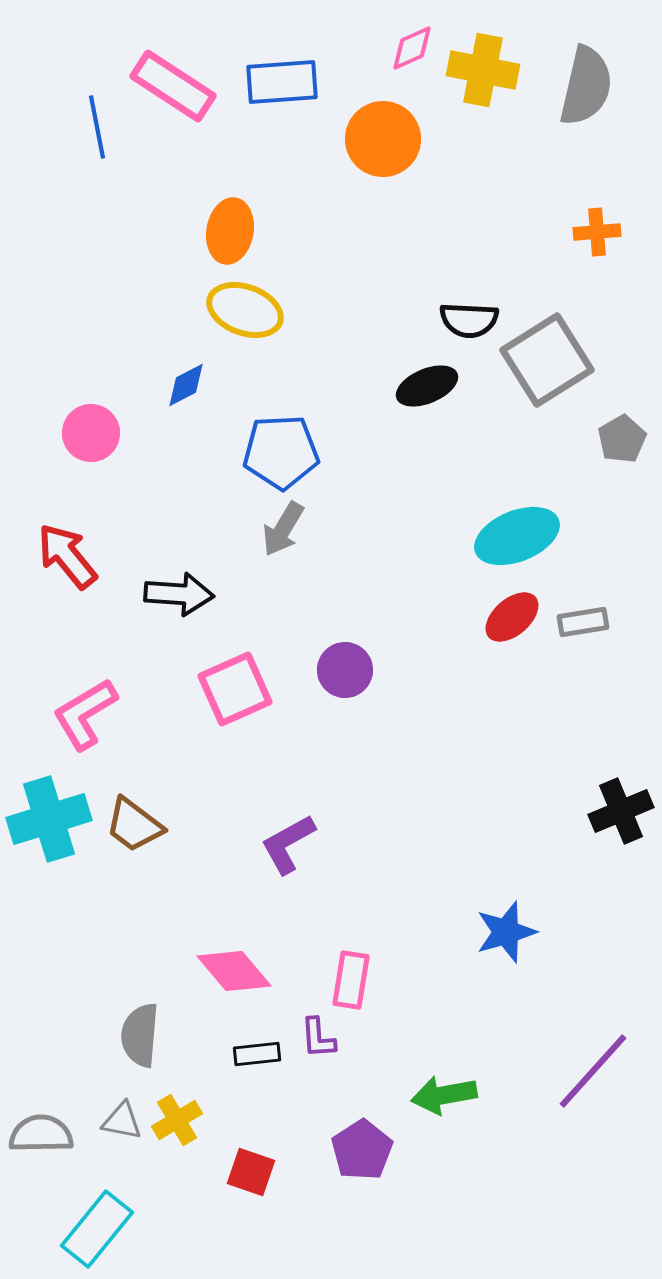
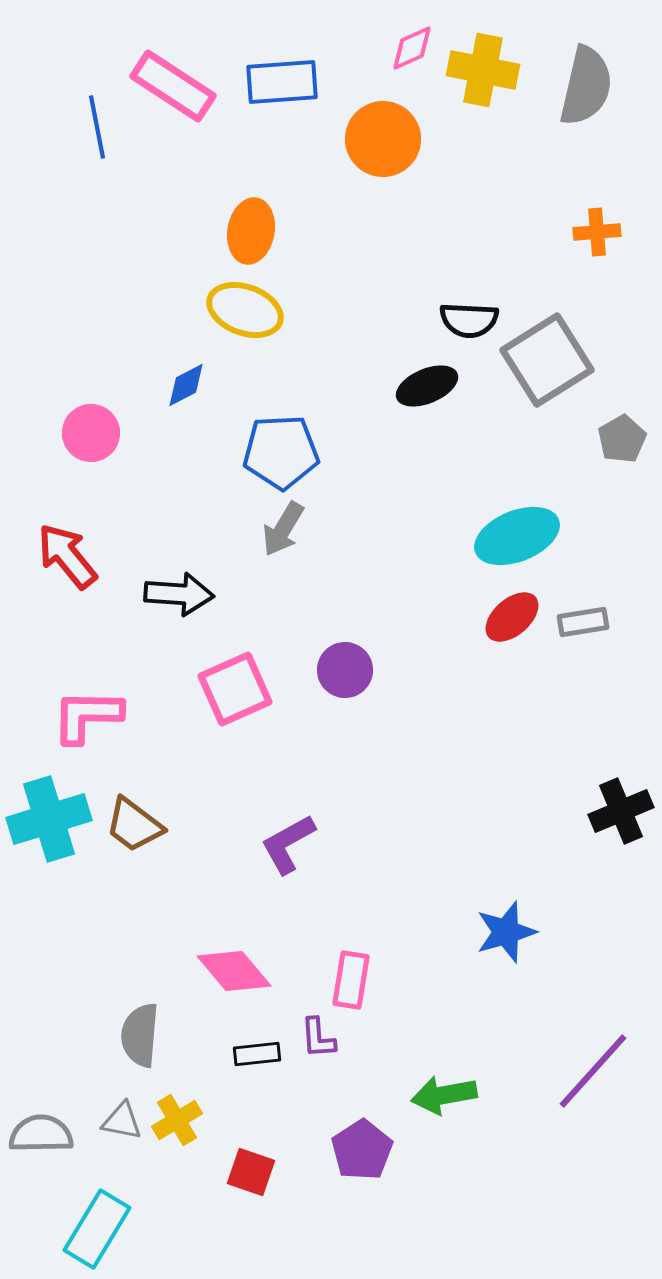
orange ellipse at (230, 231): moved 21 px right
pink L-shape at (85, 714): moved 2 px right, 2 px down; rotated 32 degrees clockwise
cyan rectangle at (97, 1229): rotated 8 degrees counterclockwise
